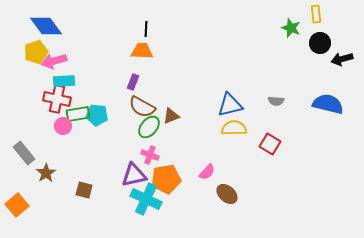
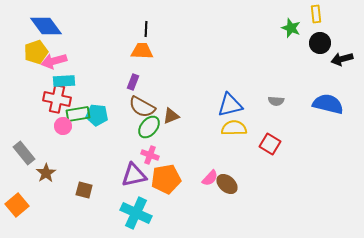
pink semicircle: moved 3 px right, 6 px down
brown ellipse: moved 10 px up
cyan cross: moved 10 px left, 14 px down
